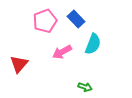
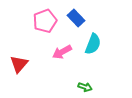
blue rectangle: moved 1 px up
